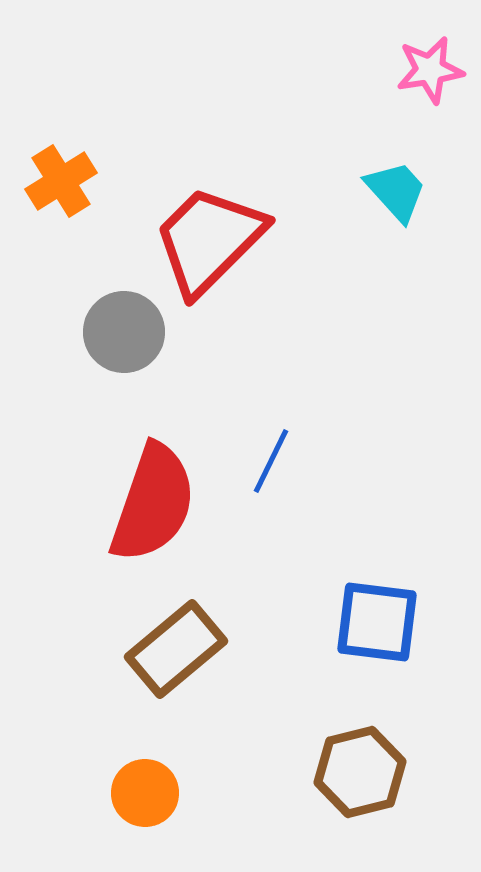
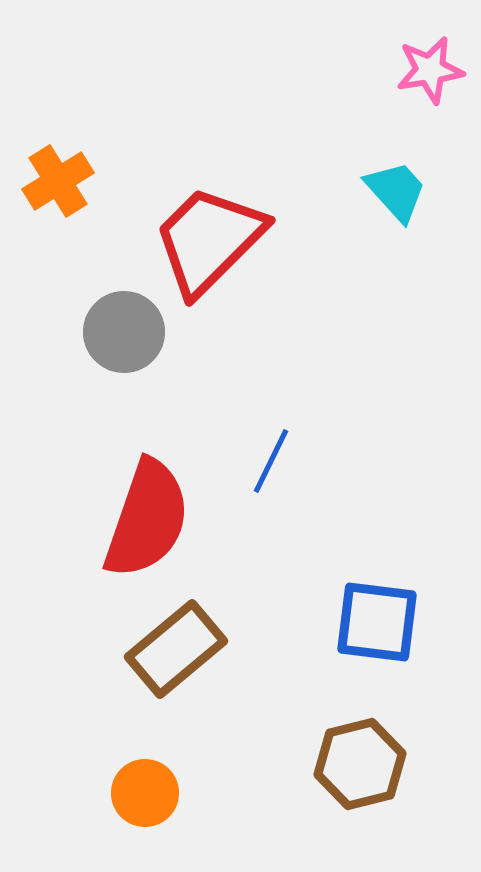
orange cross: moved 3 px left
red semicircle: moved 6 px left, 16 px down
brown hexagon: moved 8 px up
